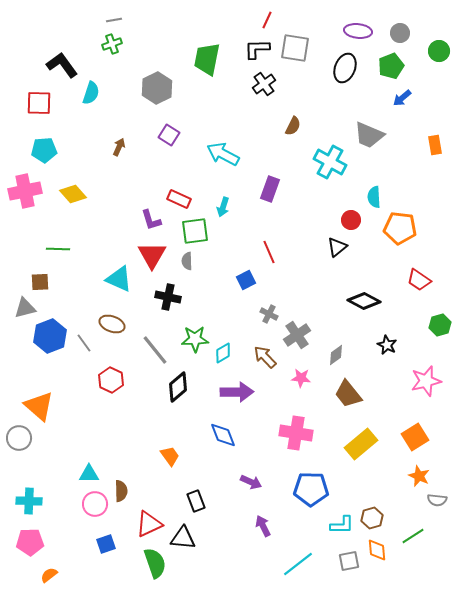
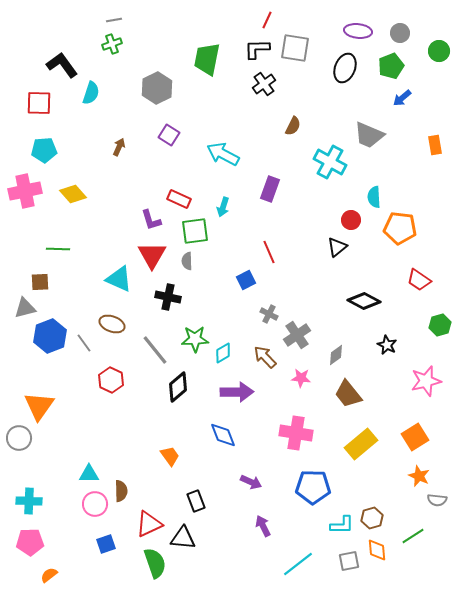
orange triangle at (39, 406): rotated 24 degrees clockwise
blue pentagon at (311, 489): moved 2 px right, 2 px up
